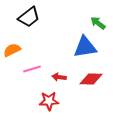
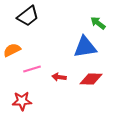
black trapezoid: moved 1 px left, 1 px up
red star: moved 27 px left
